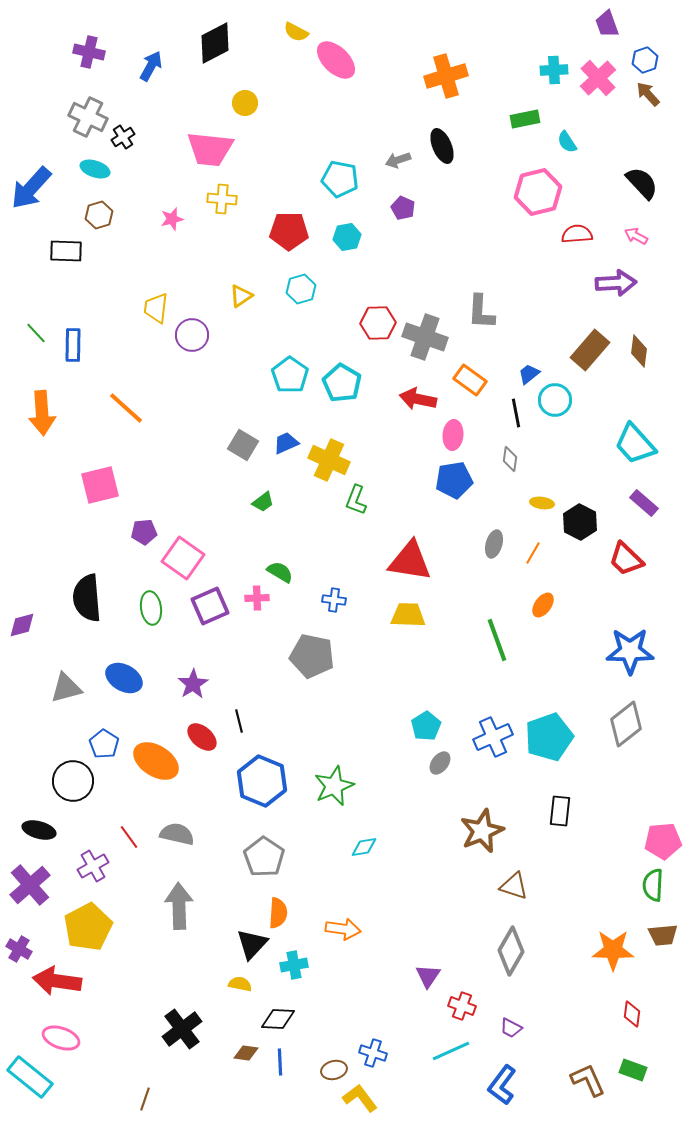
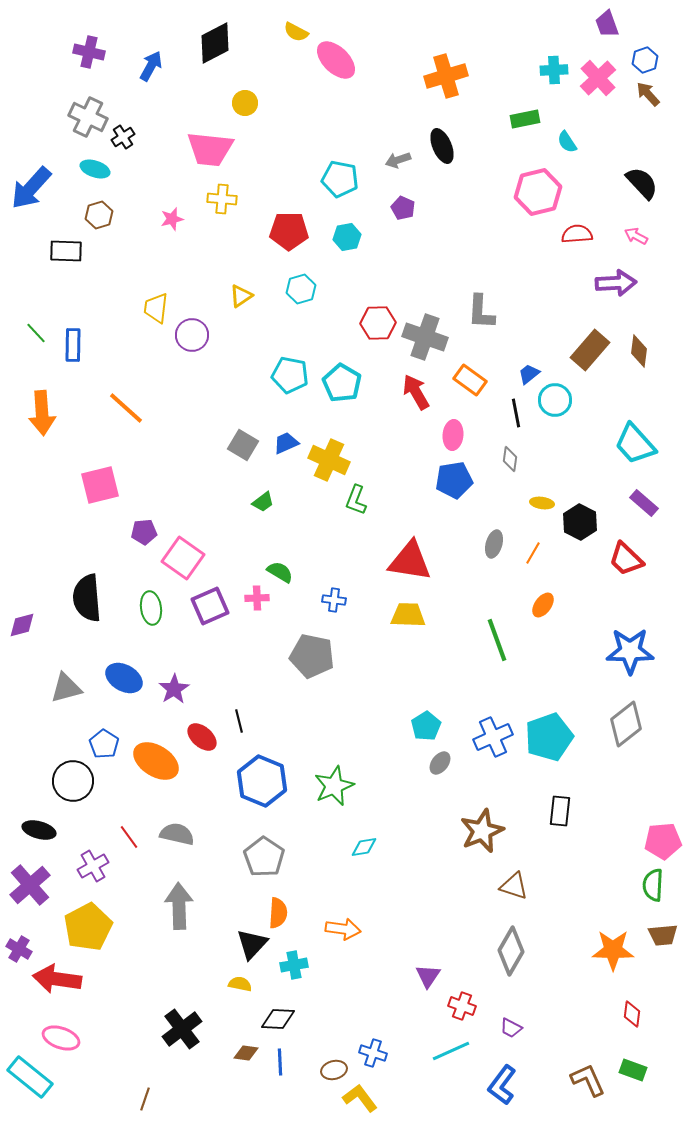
cyan pentagon at (290, 375): rotated 24 degrees counterclockwise
red arrow at (418, 399): moved 2 px left, 7 px up; rotated 48 degrees clockwise
purple star at (193, 684): moved 19 px left, 5 px down
red arrow at (57, 981): moved 2 px up
